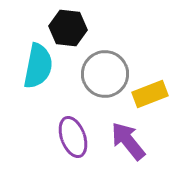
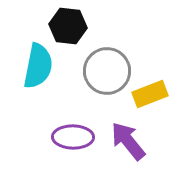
black hexagon: moved 2 px up
gray circle: moved 2 px right, 3 px up
purple ellipse: rotated 69 degrees counterclockwise
